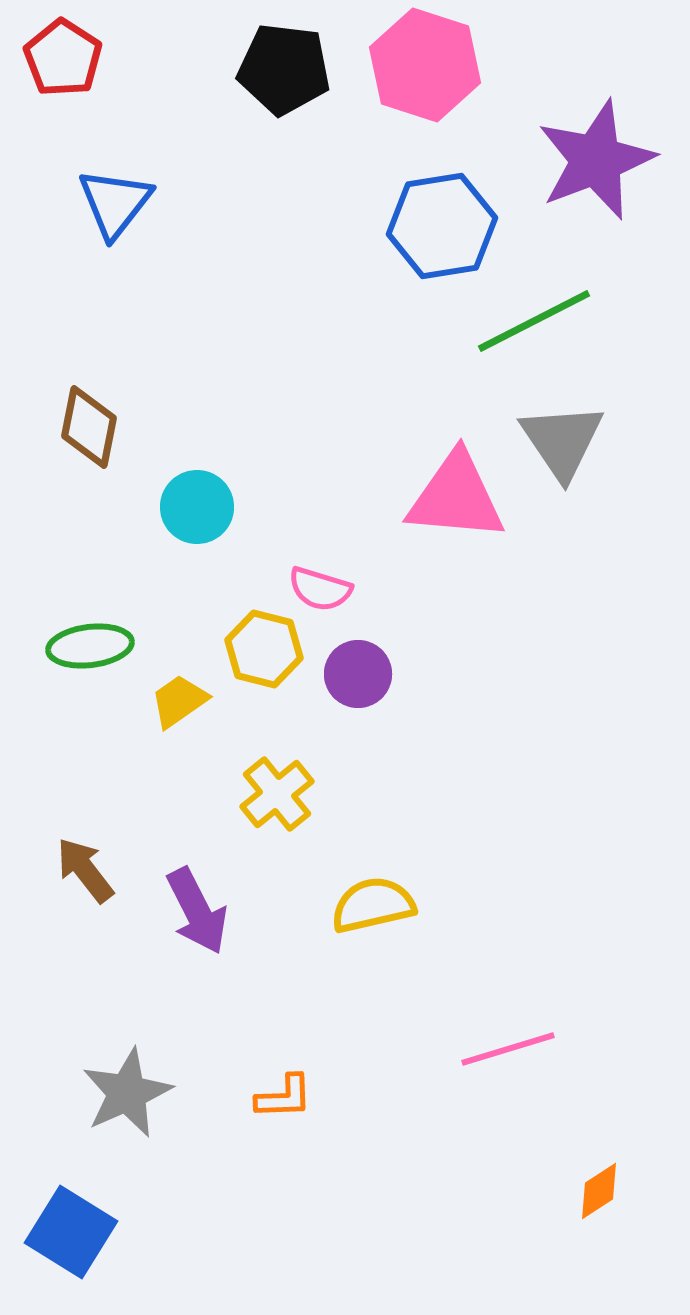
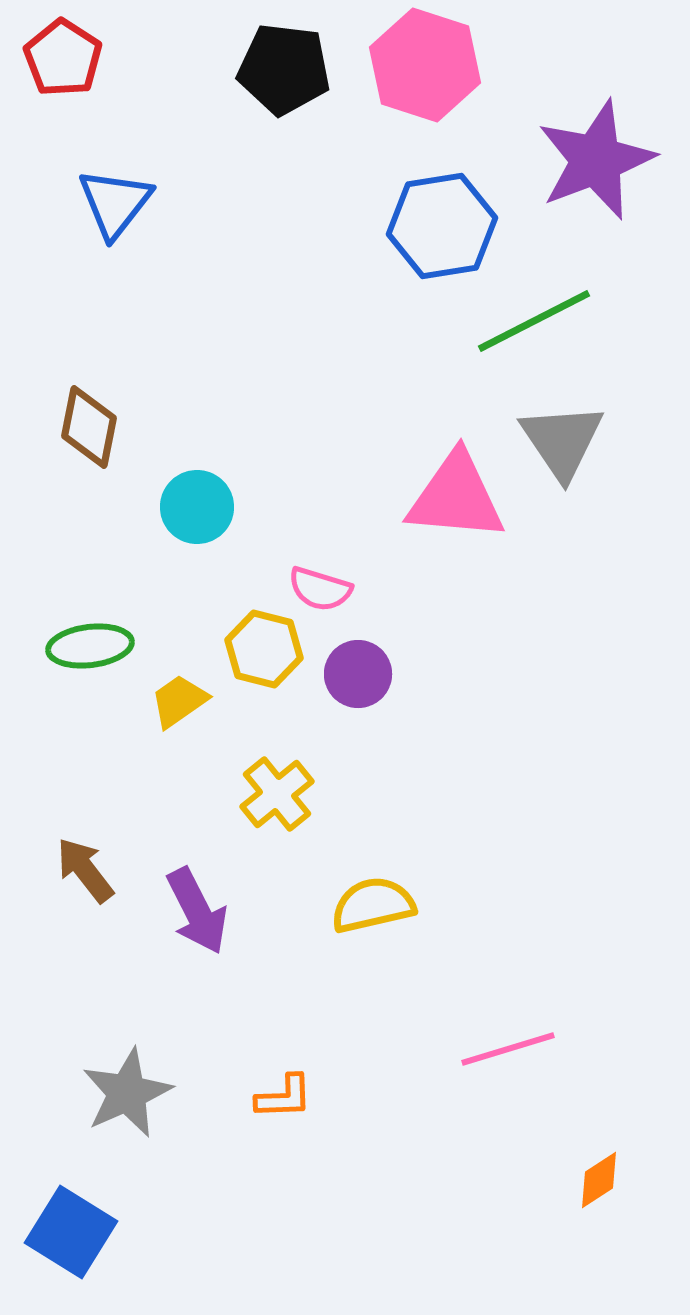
orange diamond: moved 11 px up
